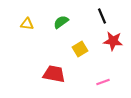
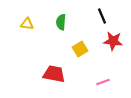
green semicircle: rotated 49 degrees counterclockwise
